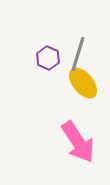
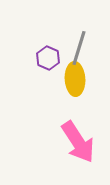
gray line: moved 1 px right, 6 px up
yellow ellipse: moved 8 px left, 4 px up; rotated 36 degrees clockwise
